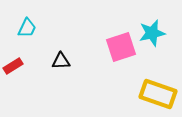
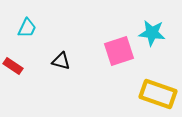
cyan star: rotated 20 degrees clockwise
pink square: moved 2 px left, 4 px down
black triangle: rotated 18 degrees clockwise
red rectangle: rotated 66 degrees clockwise
